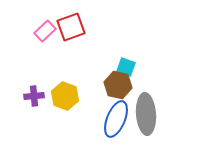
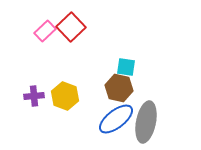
red square: rotated 24 degrees counterclockwise
cyan square: rotated 12 degrees counterclockwise
brown hexagon: moved 1 px right, 3 px down
gray ellipse: moved 8 px down; rotated 15 degrees clockwise
blue ellipse: rotated 30 degrees clockwise
